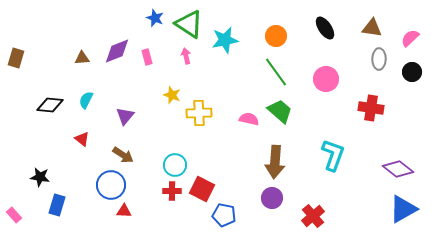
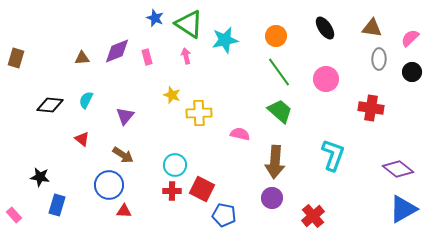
green line at (276, 72): moved 3 px right
pink semicircle at (249, 119): moved 9 px left, 15 px down
blue circle at (111, 185): moved 2 px left
